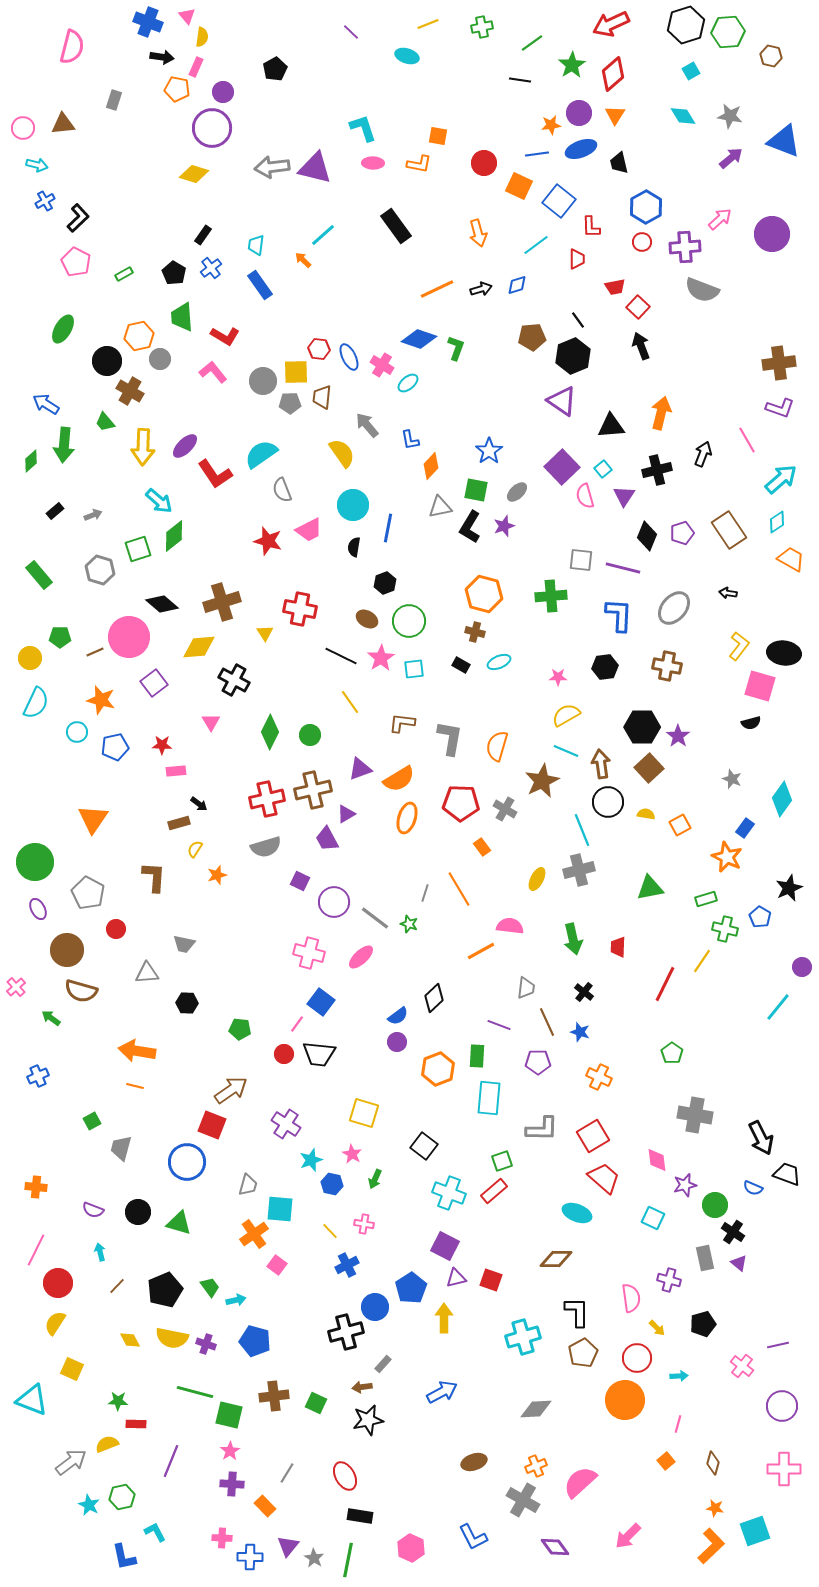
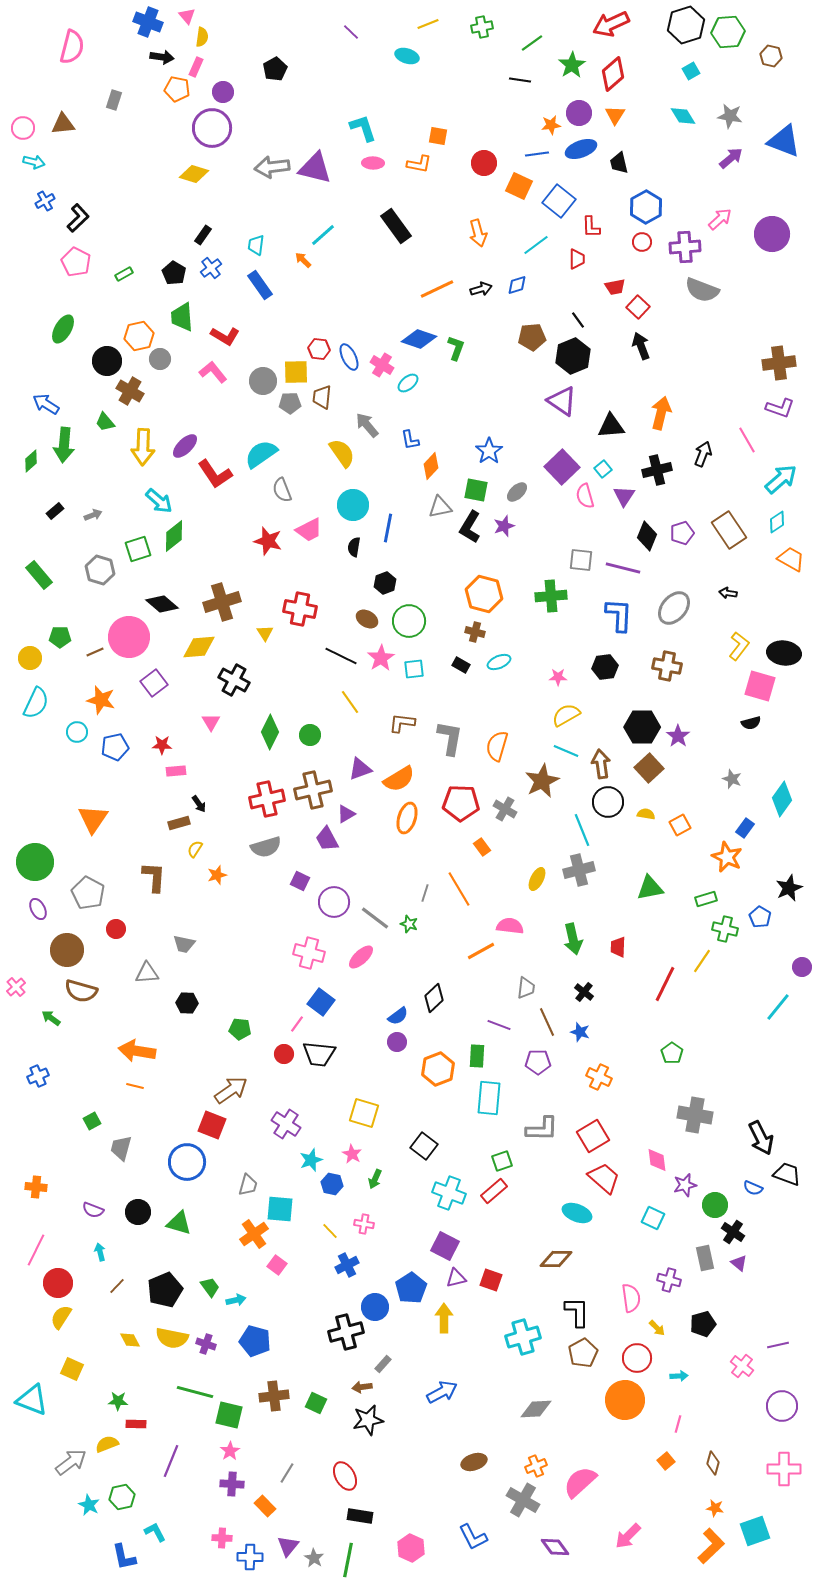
cyan arrow at (37, 165): moved 3 px left, 3 px up
black arrow at (199, 804): rotated 18 degrees clockwise
yellow semicircle at (55, 1323): moved 6 px right, 6 px up
